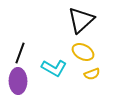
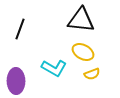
black triangle: rotated 48 degrees clockwise
black line: moved 24 px up
purple ellipse: moved 2 px left
